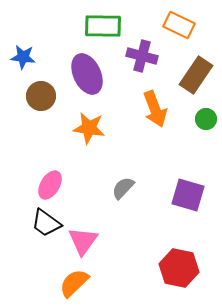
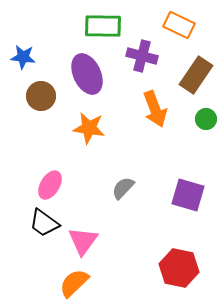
black trapezoid: moved 2 px left
